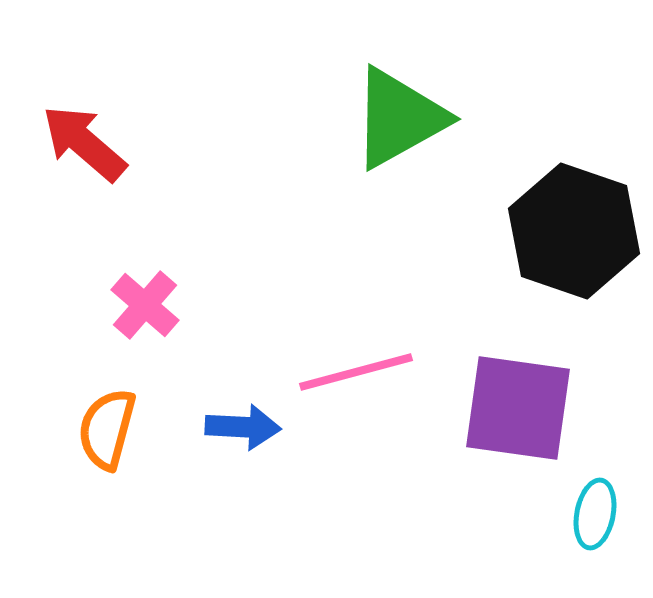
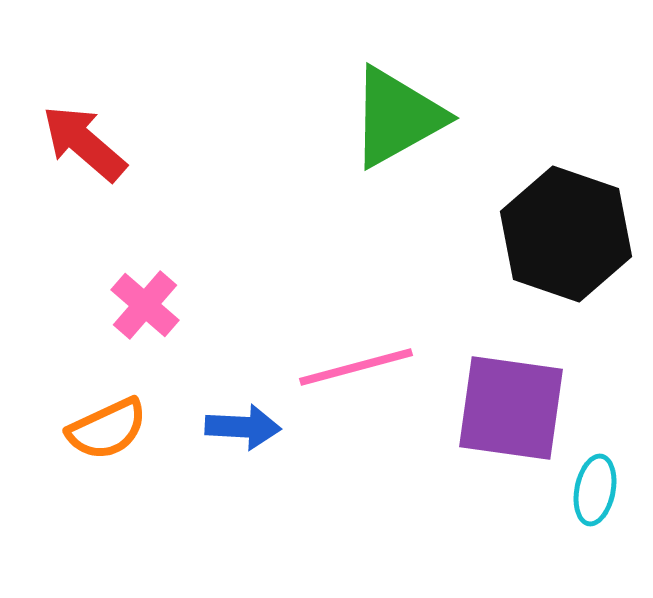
green triangle: moved 2 px left, 1 px up
black hexagon: moved 8 px left, 3 px down
pink line: moved 5 px up
purple square: moved 7 px left
orange semicircle: rotated 130 degrees counterclockwise
cyan ellipse: moved 24 px up
